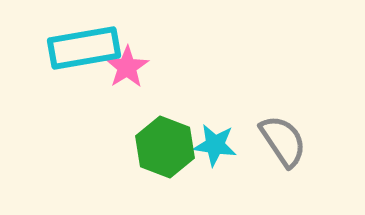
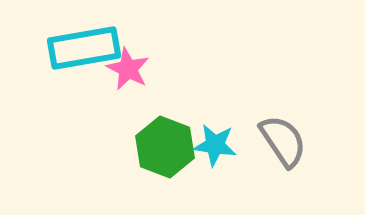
pink star: moved 1 px right, 2 px down; rotated 12 degrees counterclockwise
